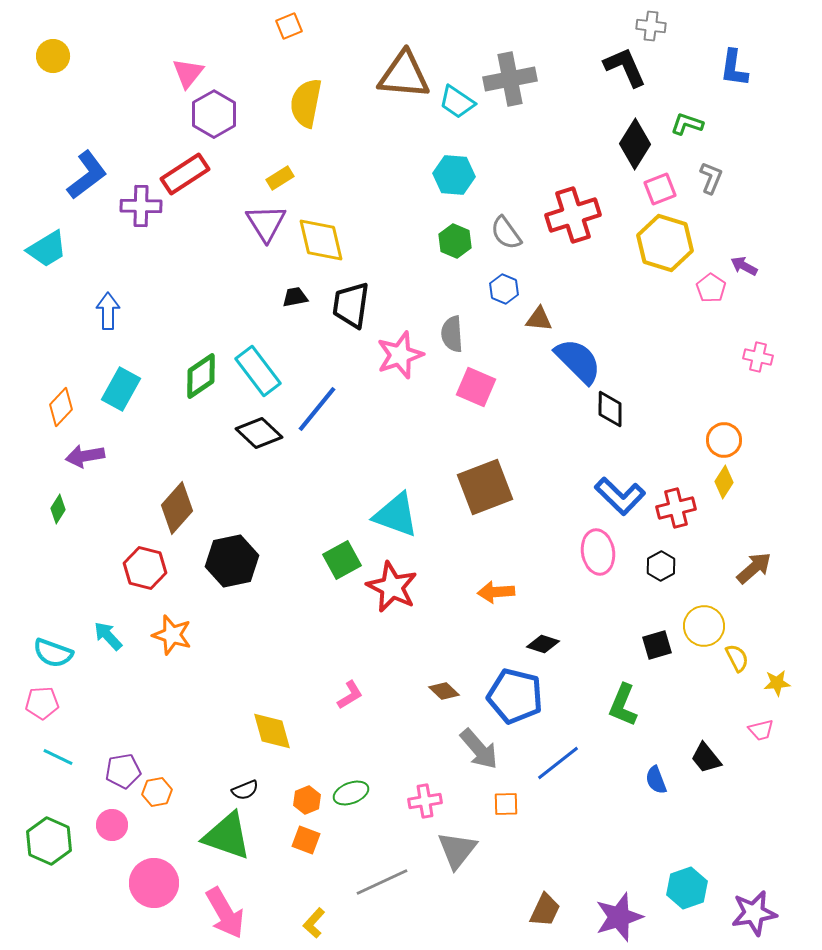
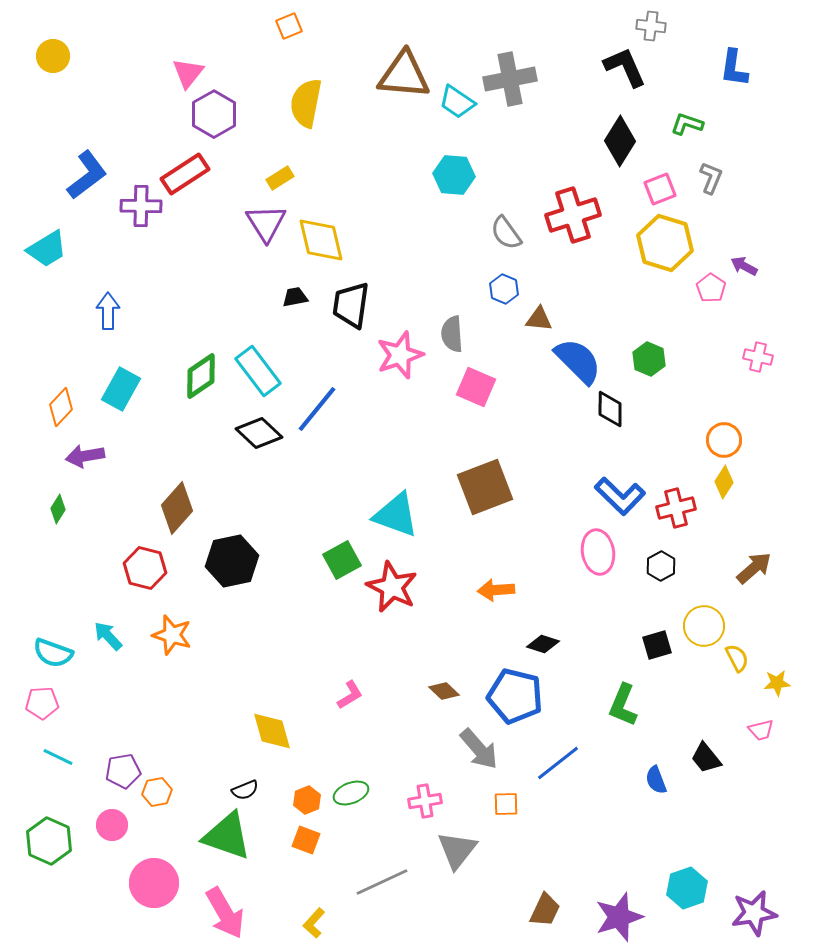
black diamond at (635, 144): moved 15 px left, 3 px up
green hexagon at (455, 241): moved 194 px right, 118 px down
orange arrow at (496, 592): moved 2 px up
